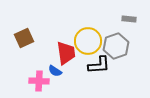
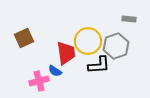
pink cross: rotated 18 degrees counterclockwise
